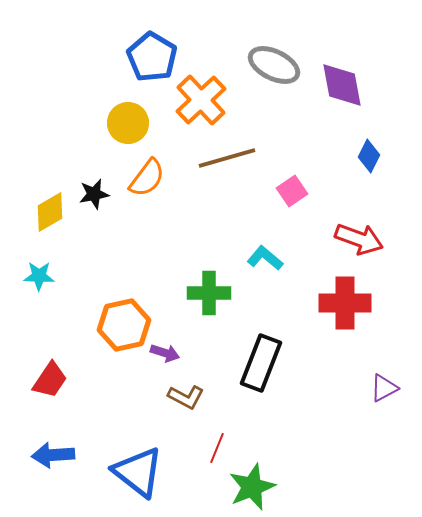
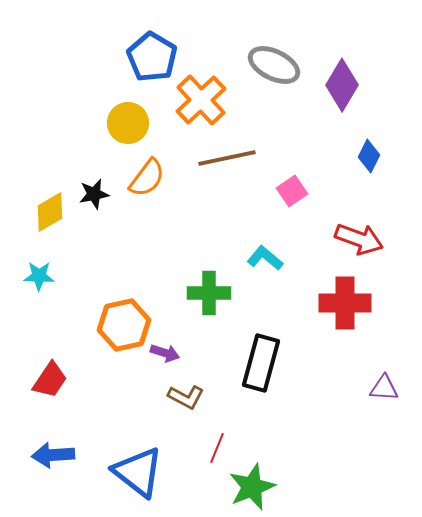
purple diamond: rotated 42 degrees clockwise
brown line: rotated 4 degrees clockwise
black rectangle: rotated 6 degrees counterclockwise
purple triangle: rotated 32 degrees clockwise
